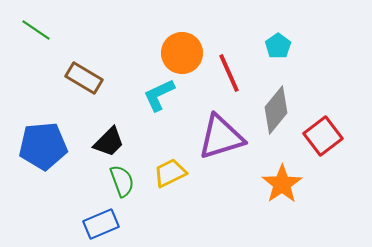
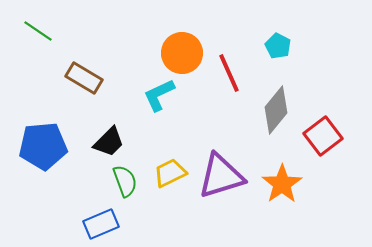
green line: moved 2 px right, 1 px down
cyan pentagon: rotated 10 degrees counterclockwise
purple triangle: moved 39 px down
green semicircle: moved 3 px right
